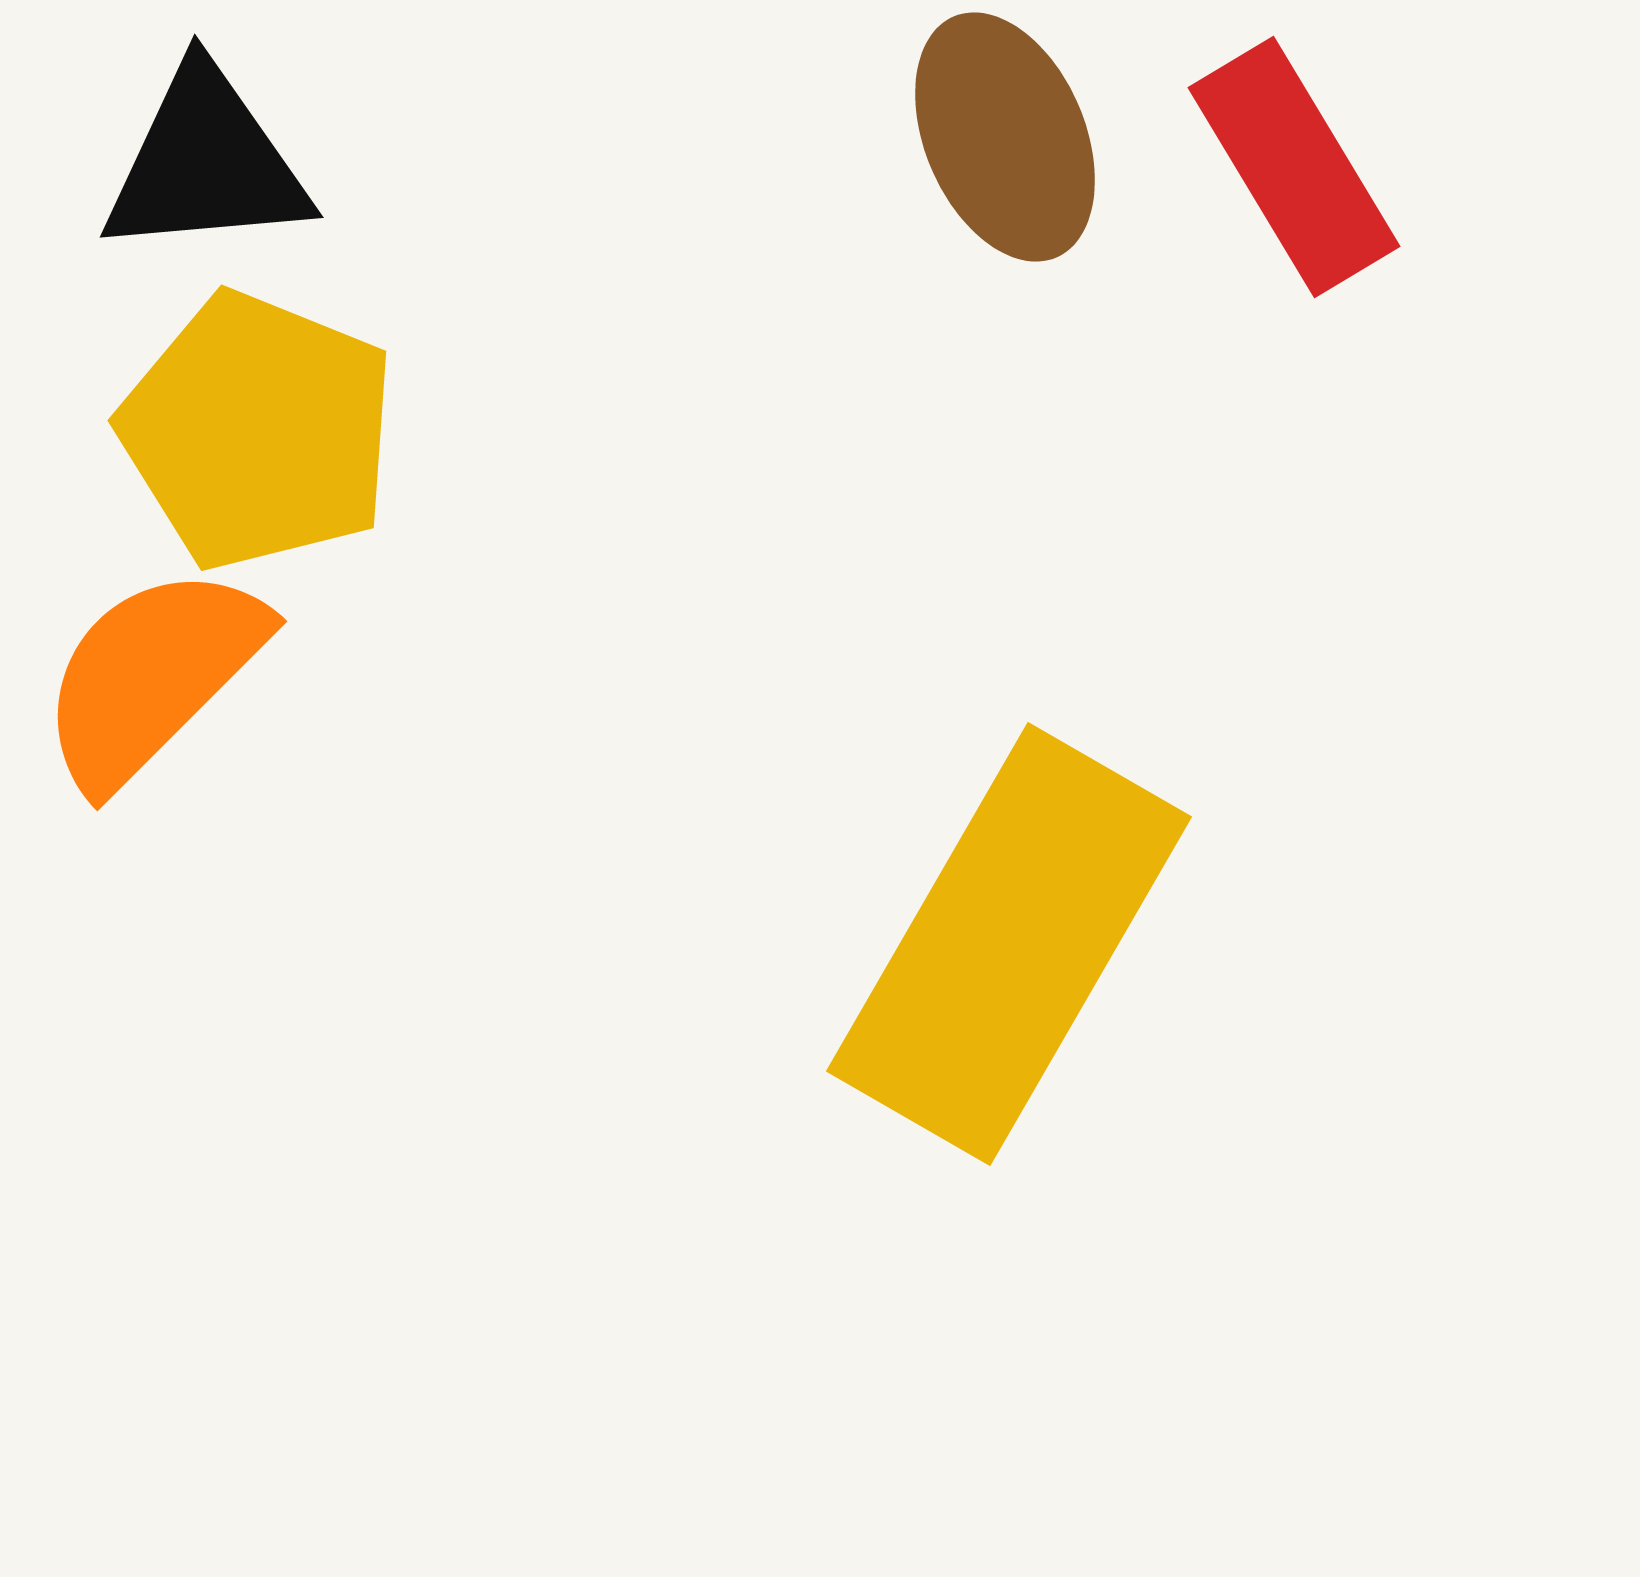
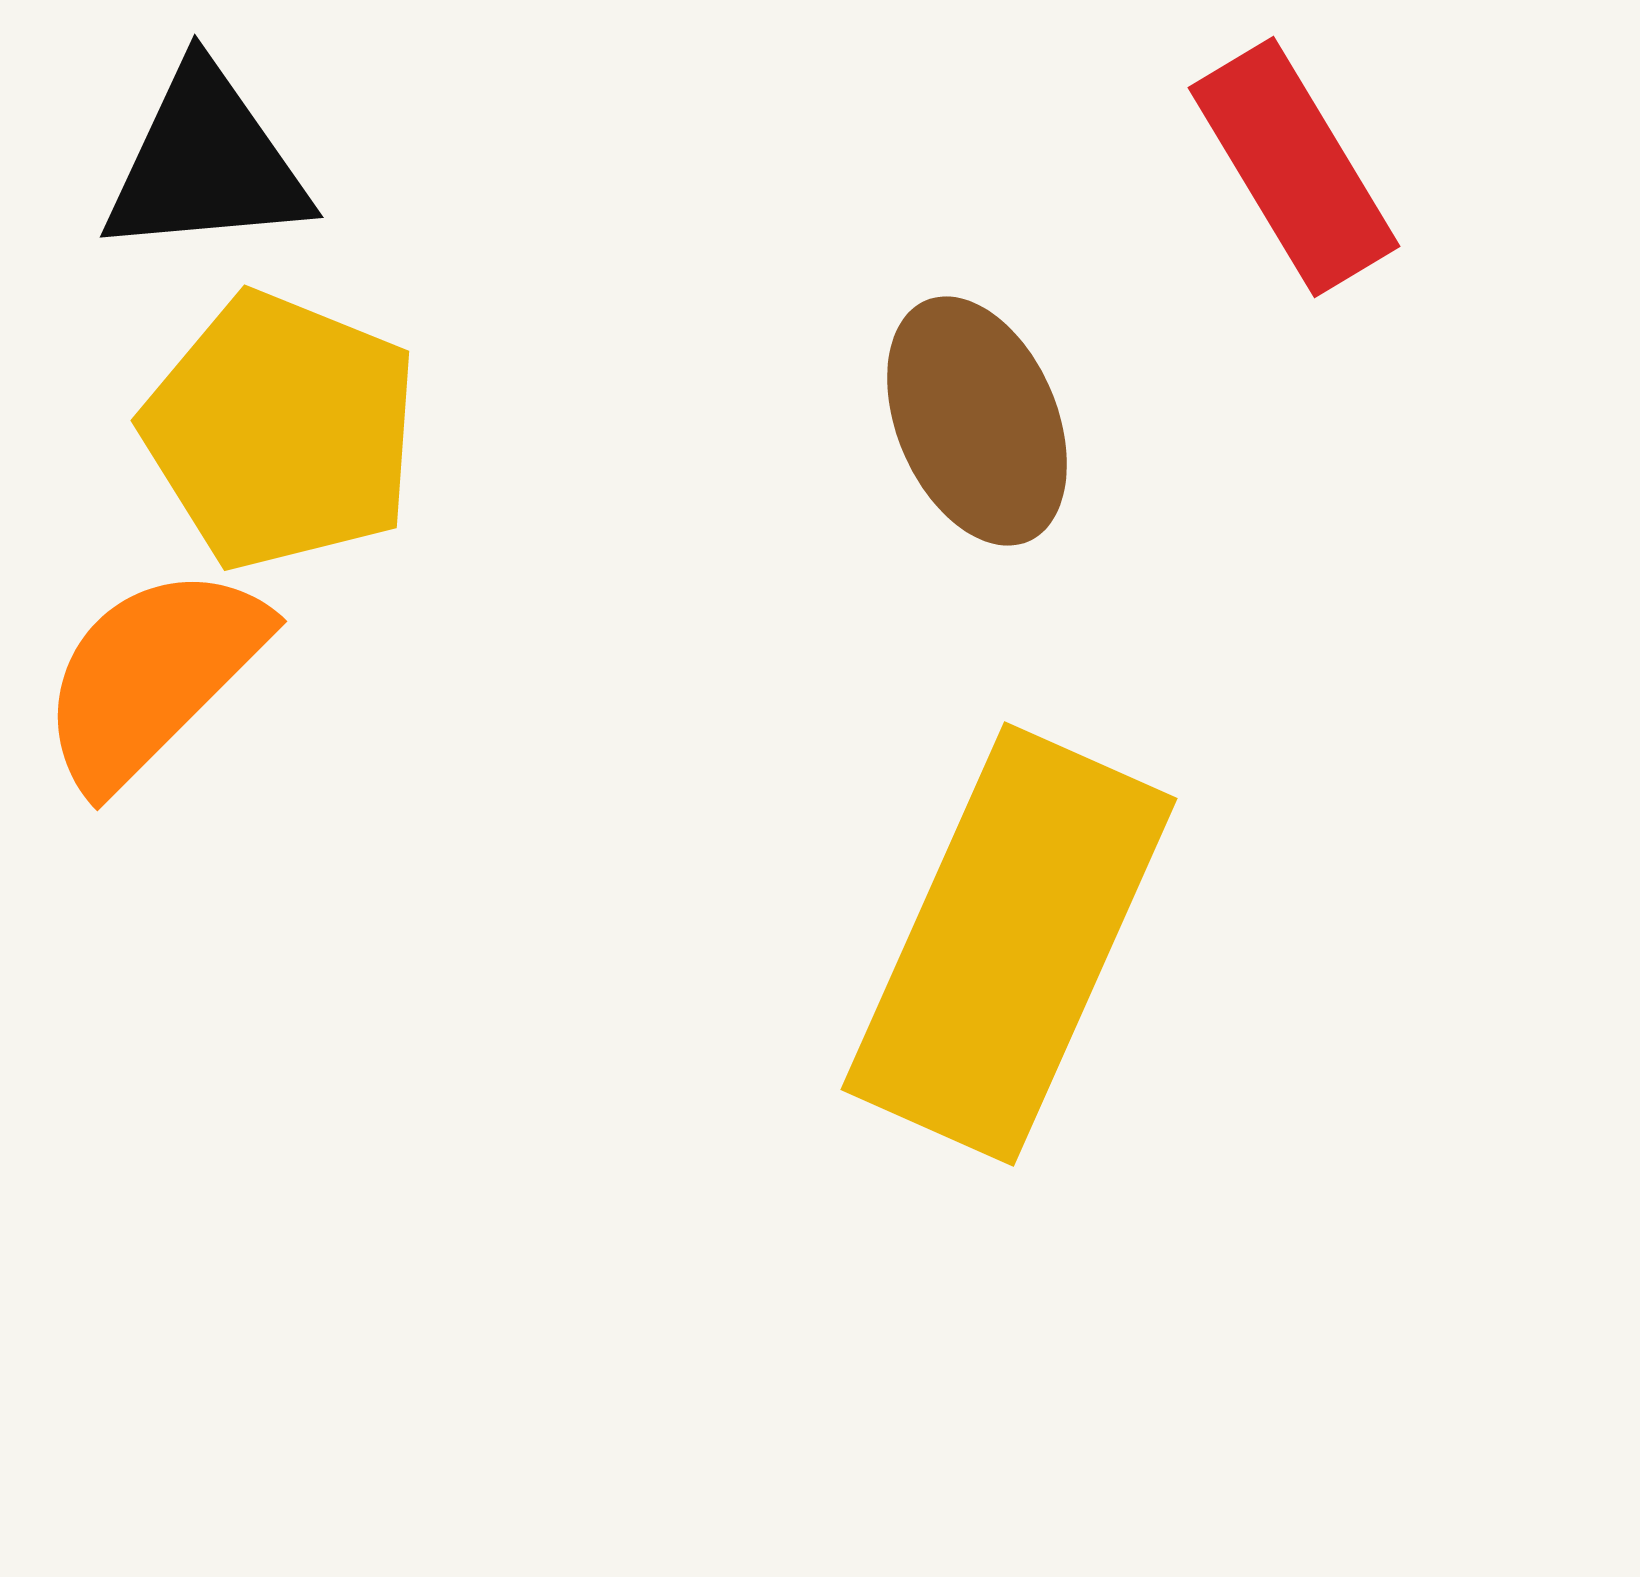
brown ellipse: moved 28 px left, 284 px down
yellow pentagon: moved 23 px right
yellow rectangle: rotated 6 degrees counterclockwise
